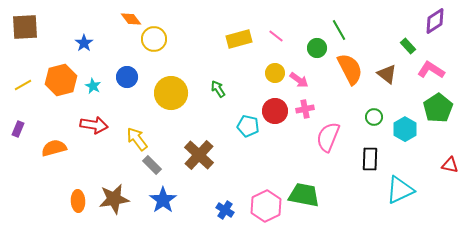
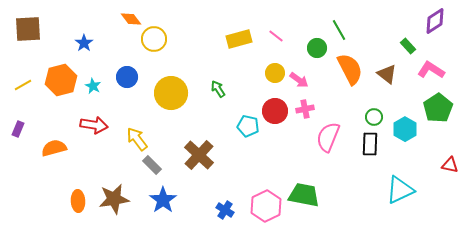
brown square at (25, 27): moved 3 px right, 2 px down
black rectangle at (370, 159): moved 15 px up
